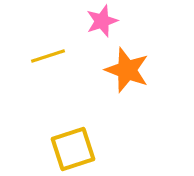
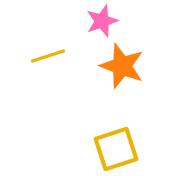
orange star: moved 5 px left, 4 px up
yellow square: moved 43 px right
